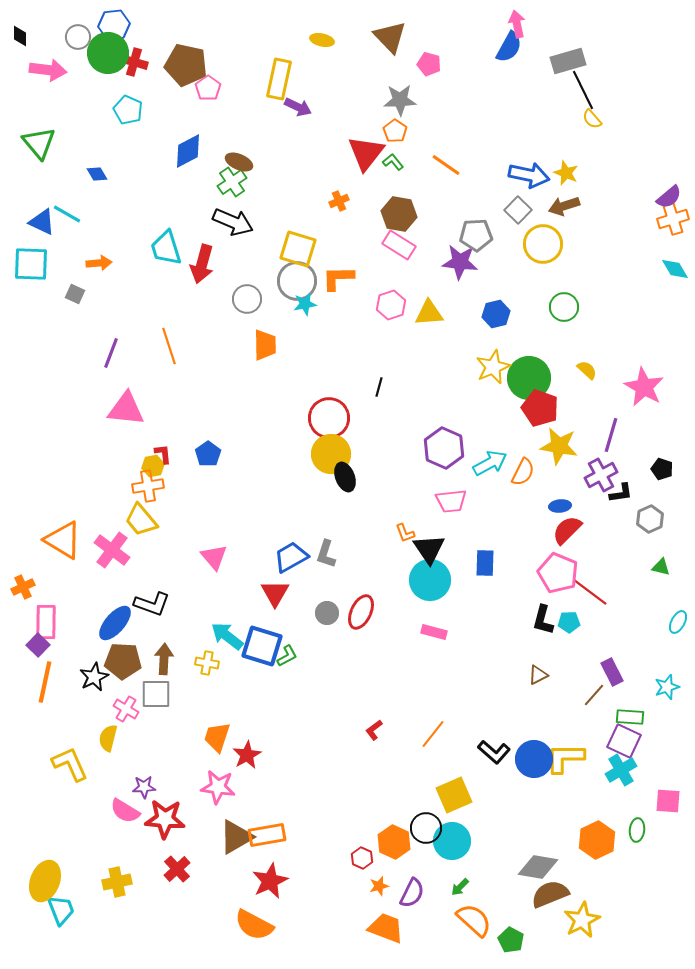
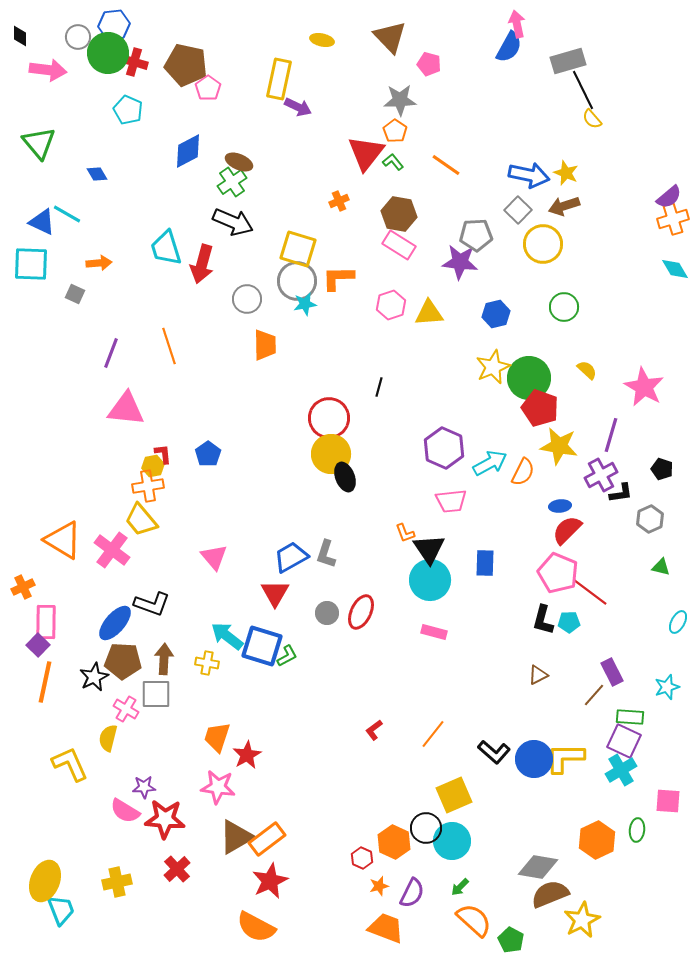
orange rectangle at (267, 835): moved 4 px down; rotated 27 degrees counterclockwise
orange semicircle at (254, 925): moved 2 px right, 2 px down
